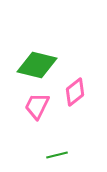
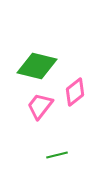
green diamond: moved 1 px down
pink trapezoid: moved 3 px right; rotated 12 degrees clockwise
